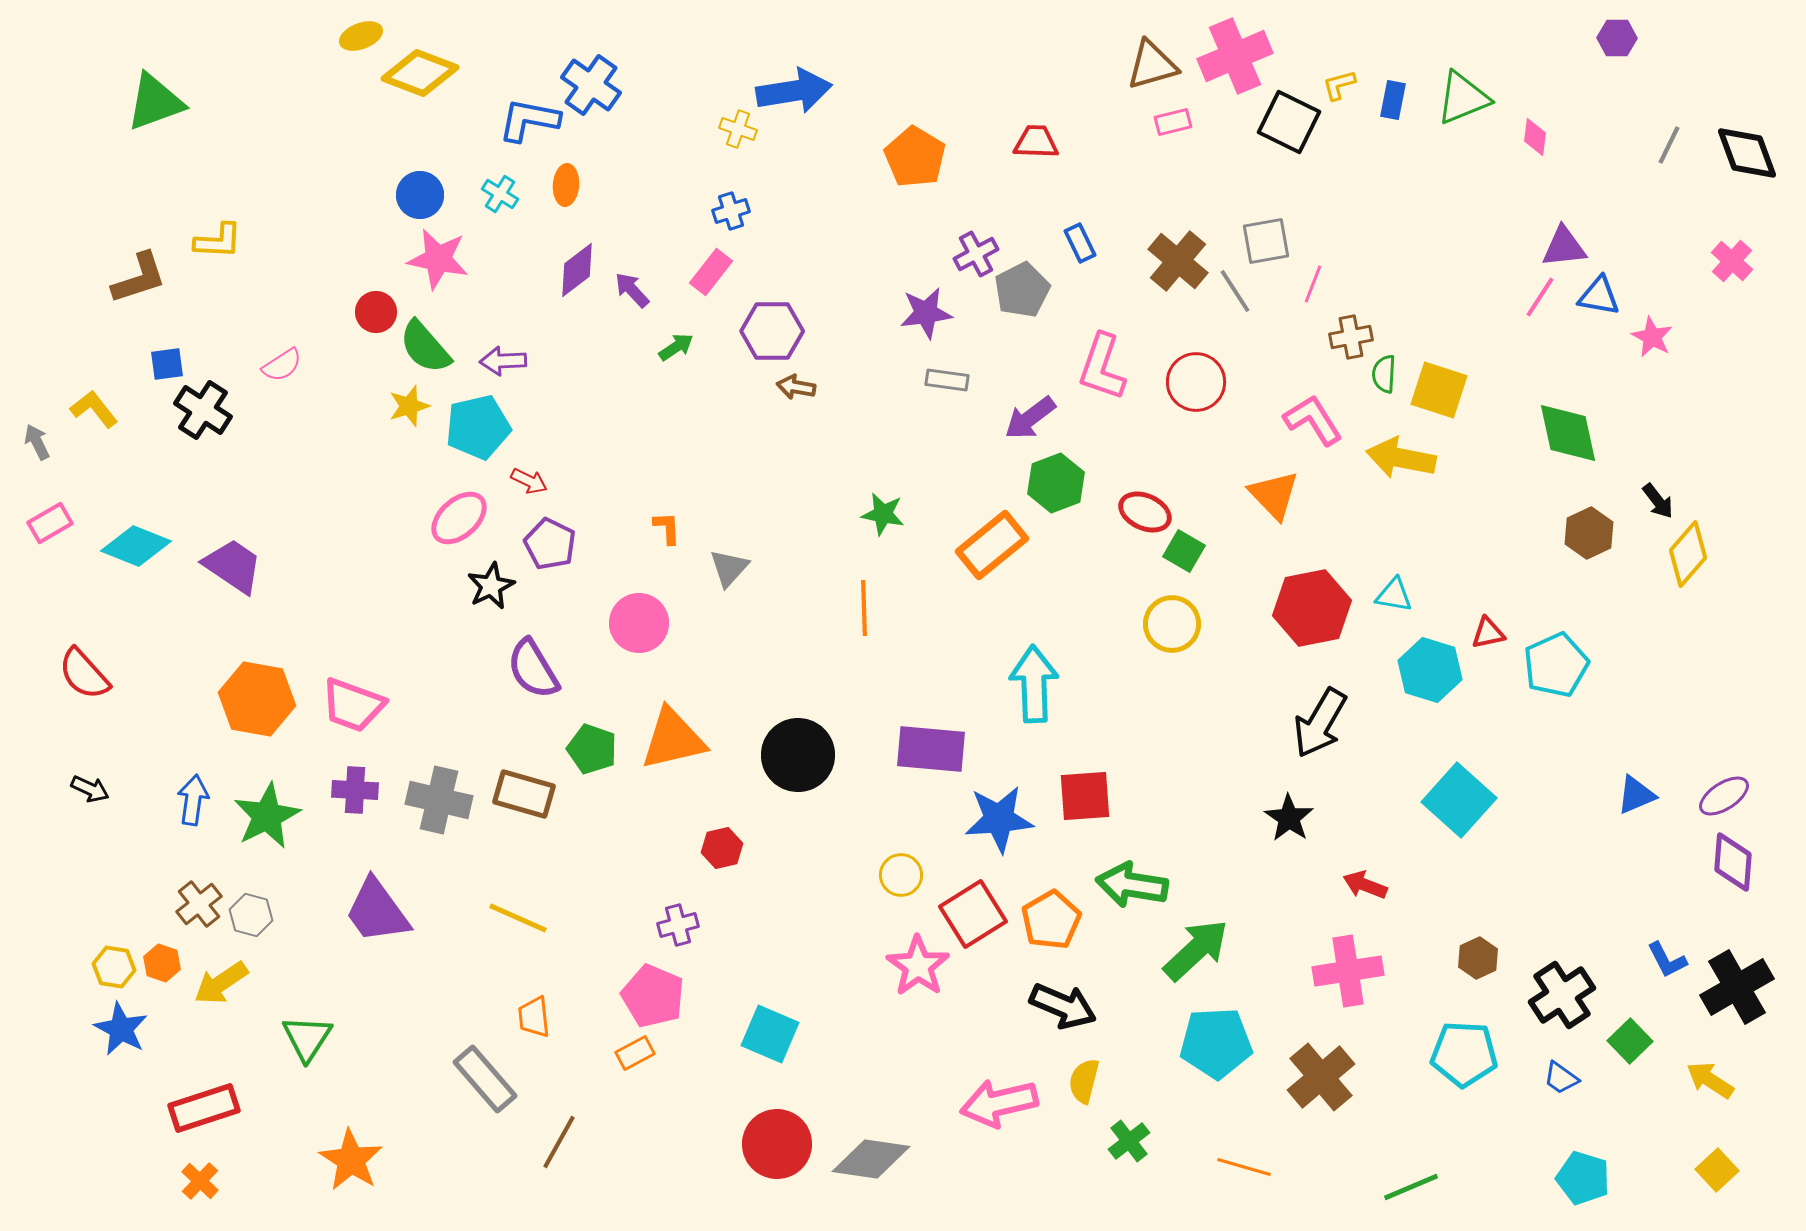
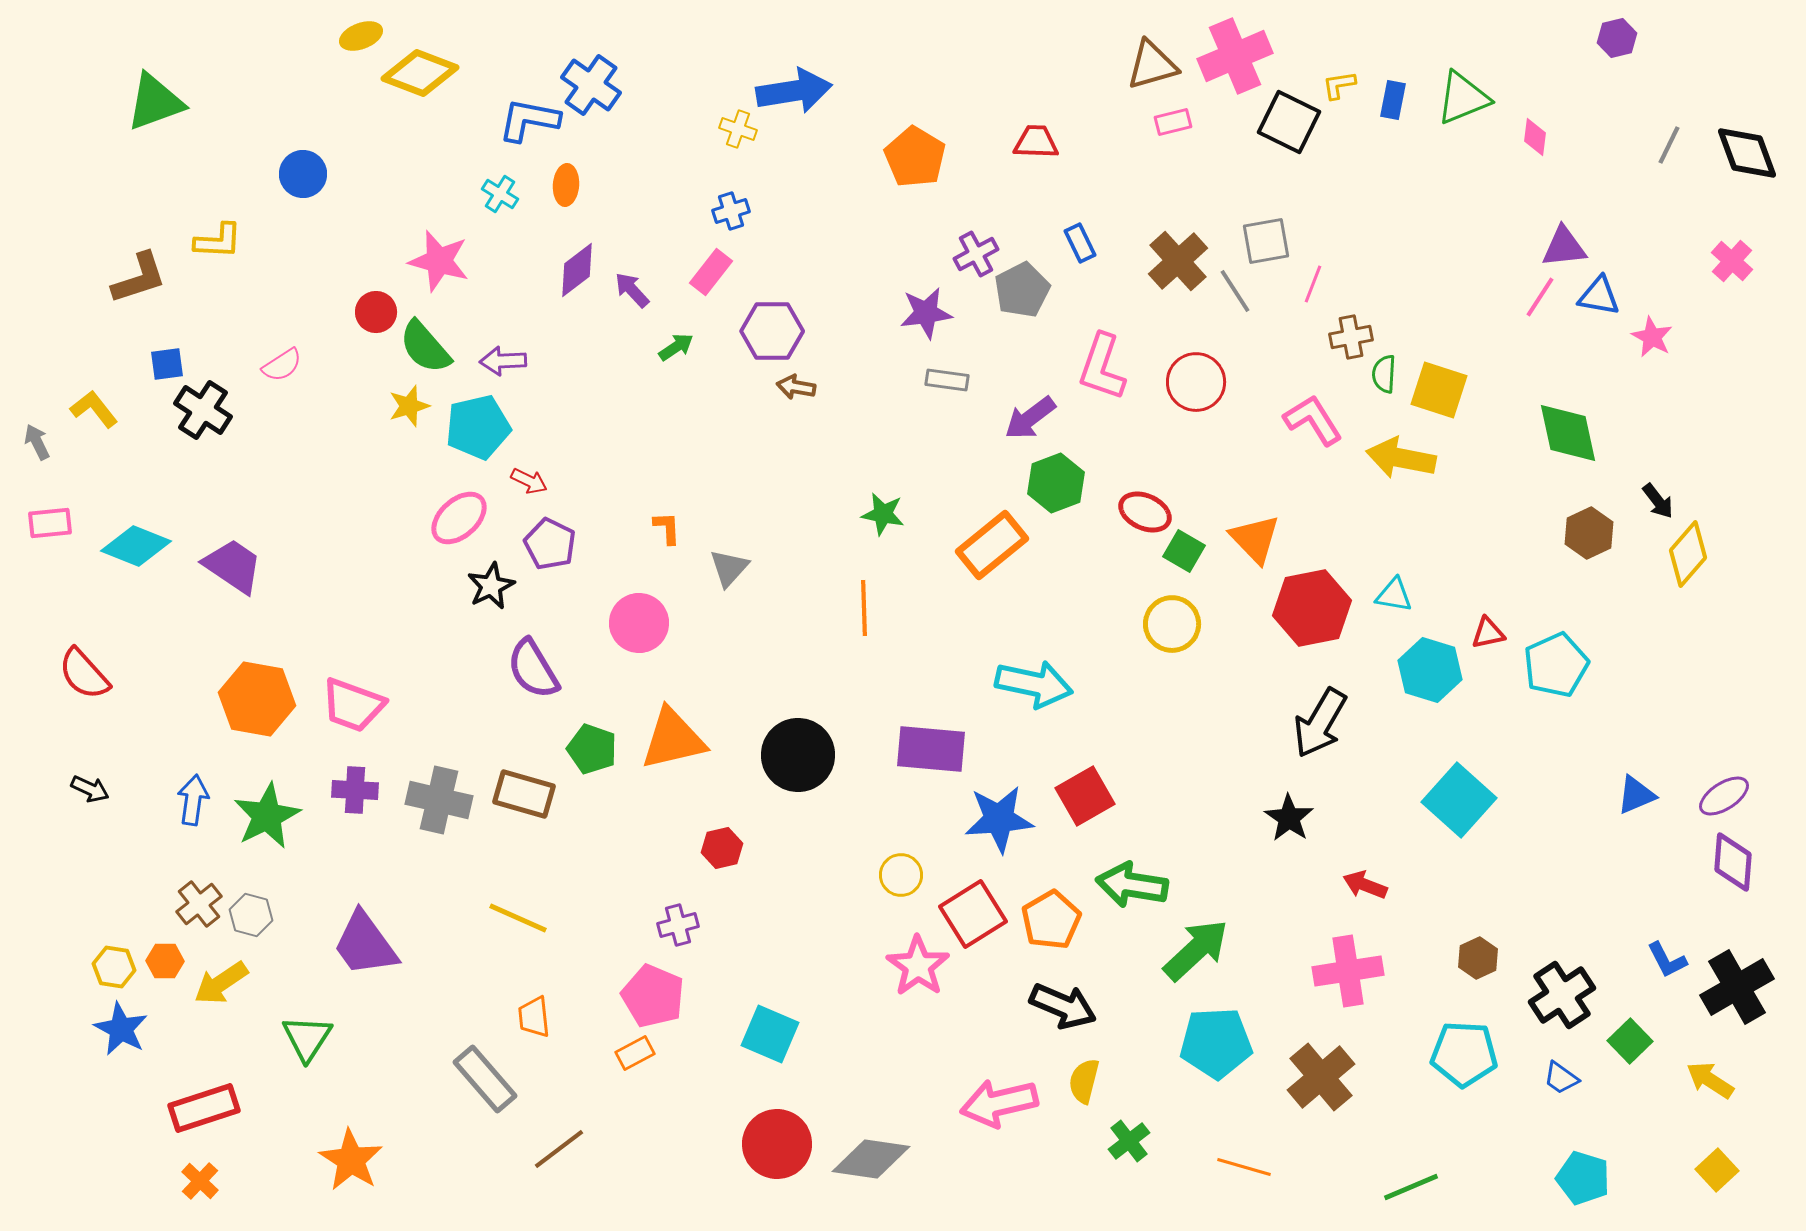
purple hexagon at (1617, 38): rotated 15 degrees counterclockwise
yellow L-shape at (1339, 85): rotated 6 degrees clockwise
blue circle at (420, 195): moved 117 px left, 21 px up
pink star at (438, 259): moved 1 px right, 2 px down; rotated 4 degrees clockwise
brown cross at (1178, 261): rotated 8 degrees clockwise
orange triangle at (1274, 495): moved 19 px left, 44 px down
pink rectangle at (50, 523): rotated 24 degrees clockwise
cyan arrow at (1034, 684): rotated 104 degrees clockwise
red square at (1085, 796): rotated 26 degrees counterclockwise
purple trapezoid at (377, 911): moved 12 px left, 33 px down
orange hexagon at (162, 963): moved 3 px right, 2 px up; rotated 18 degrees counterclockwise
brown line at (559, 1142): moved 7 px down; rotated 24 degrees clockwise
